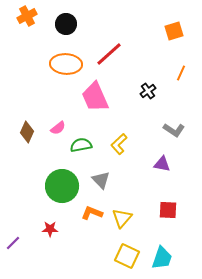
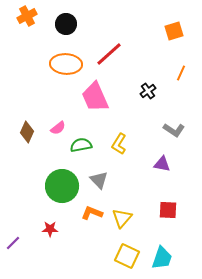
yellow L-shape: rotated 15 degrees counterclockwise
gray triangle: moved 2 px left
